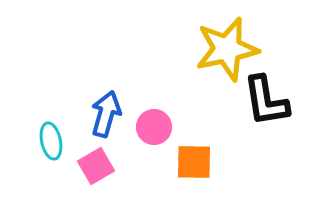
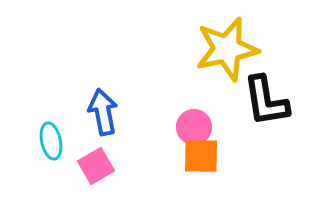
blue arrow: moved 3 px left, 2 px up; rotated 27 degrees counterclockwise
pink circle: moved 40 px right
orange square: moved 7 px right, 6 px up
